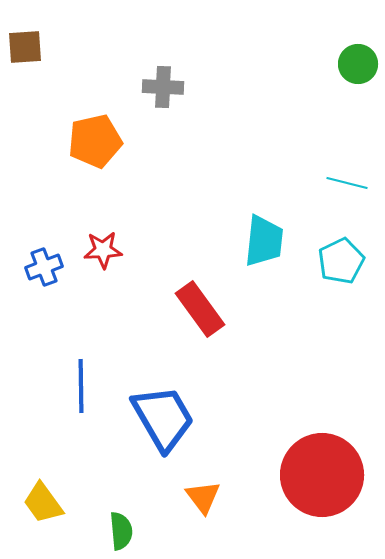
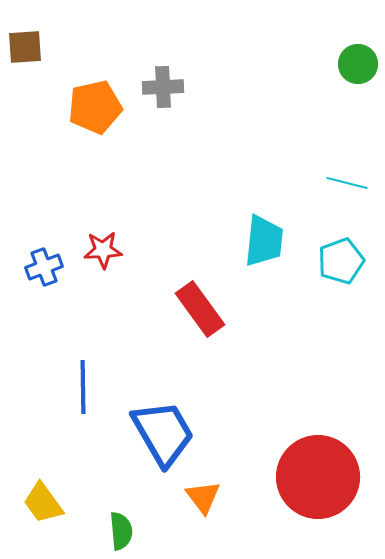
gray cross: rotated 6 degrees counterclockwise
orange pentagon: moved 34 px up
cyan pentagon: rotated 6 degrees clockwise
blue line: moved 2 px right, 1 px down
blue trapezoid: moved 15 px down
red circle: moved 4 px left, 2 px down
